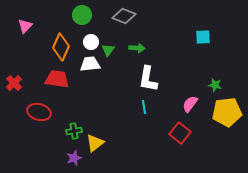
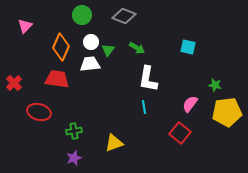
cyan square: moved 15 px left, 10 px down; rotated 14 degrees clockwise
green arrow: rotated 28 degrees clockwise
yellow triangle: moved 19 px right; rotated 18 degrees clockwise
